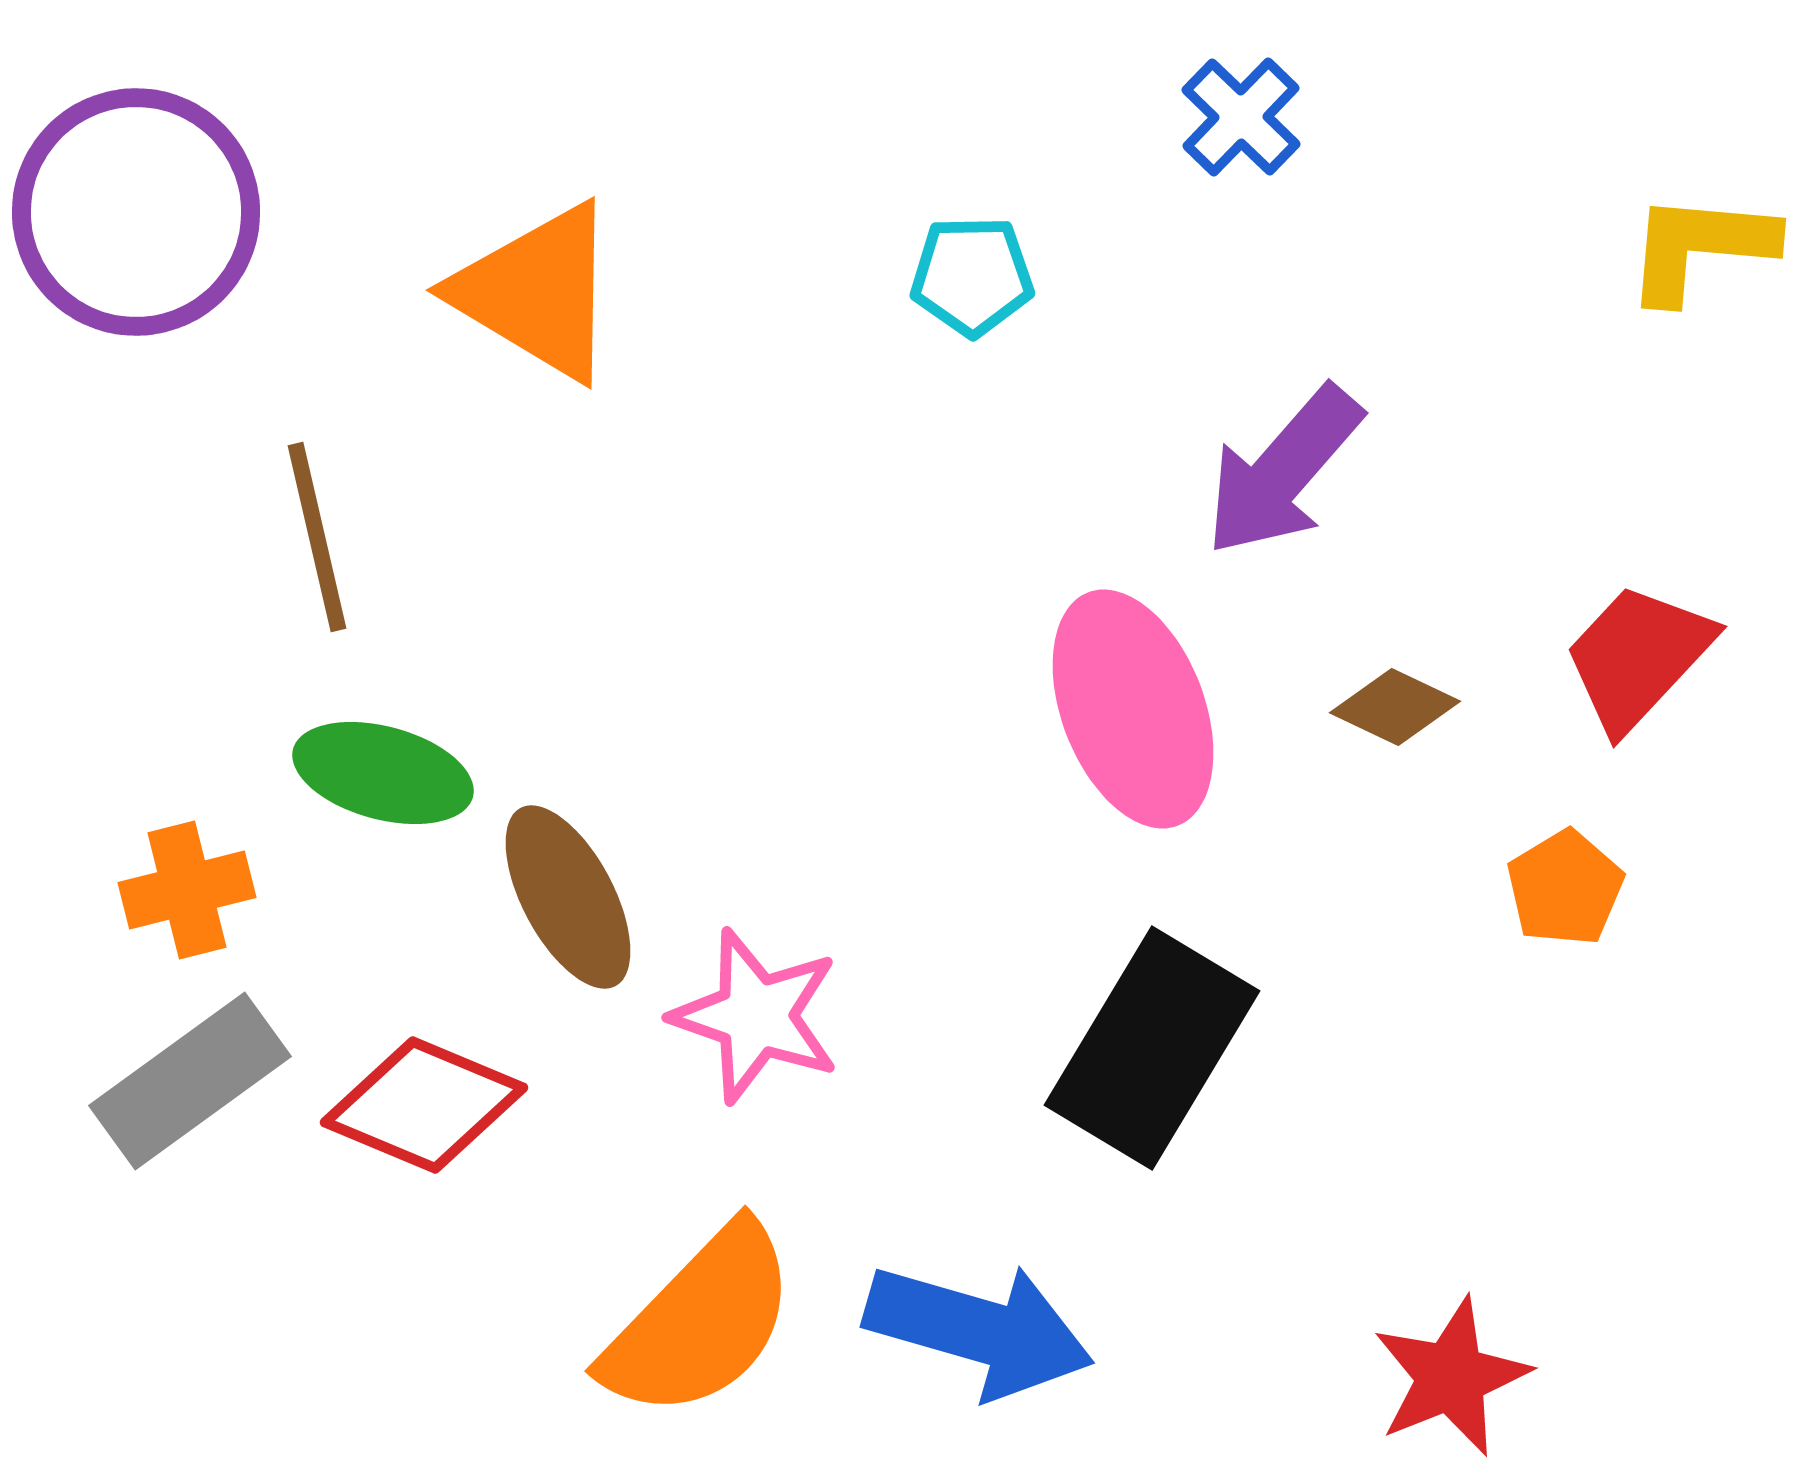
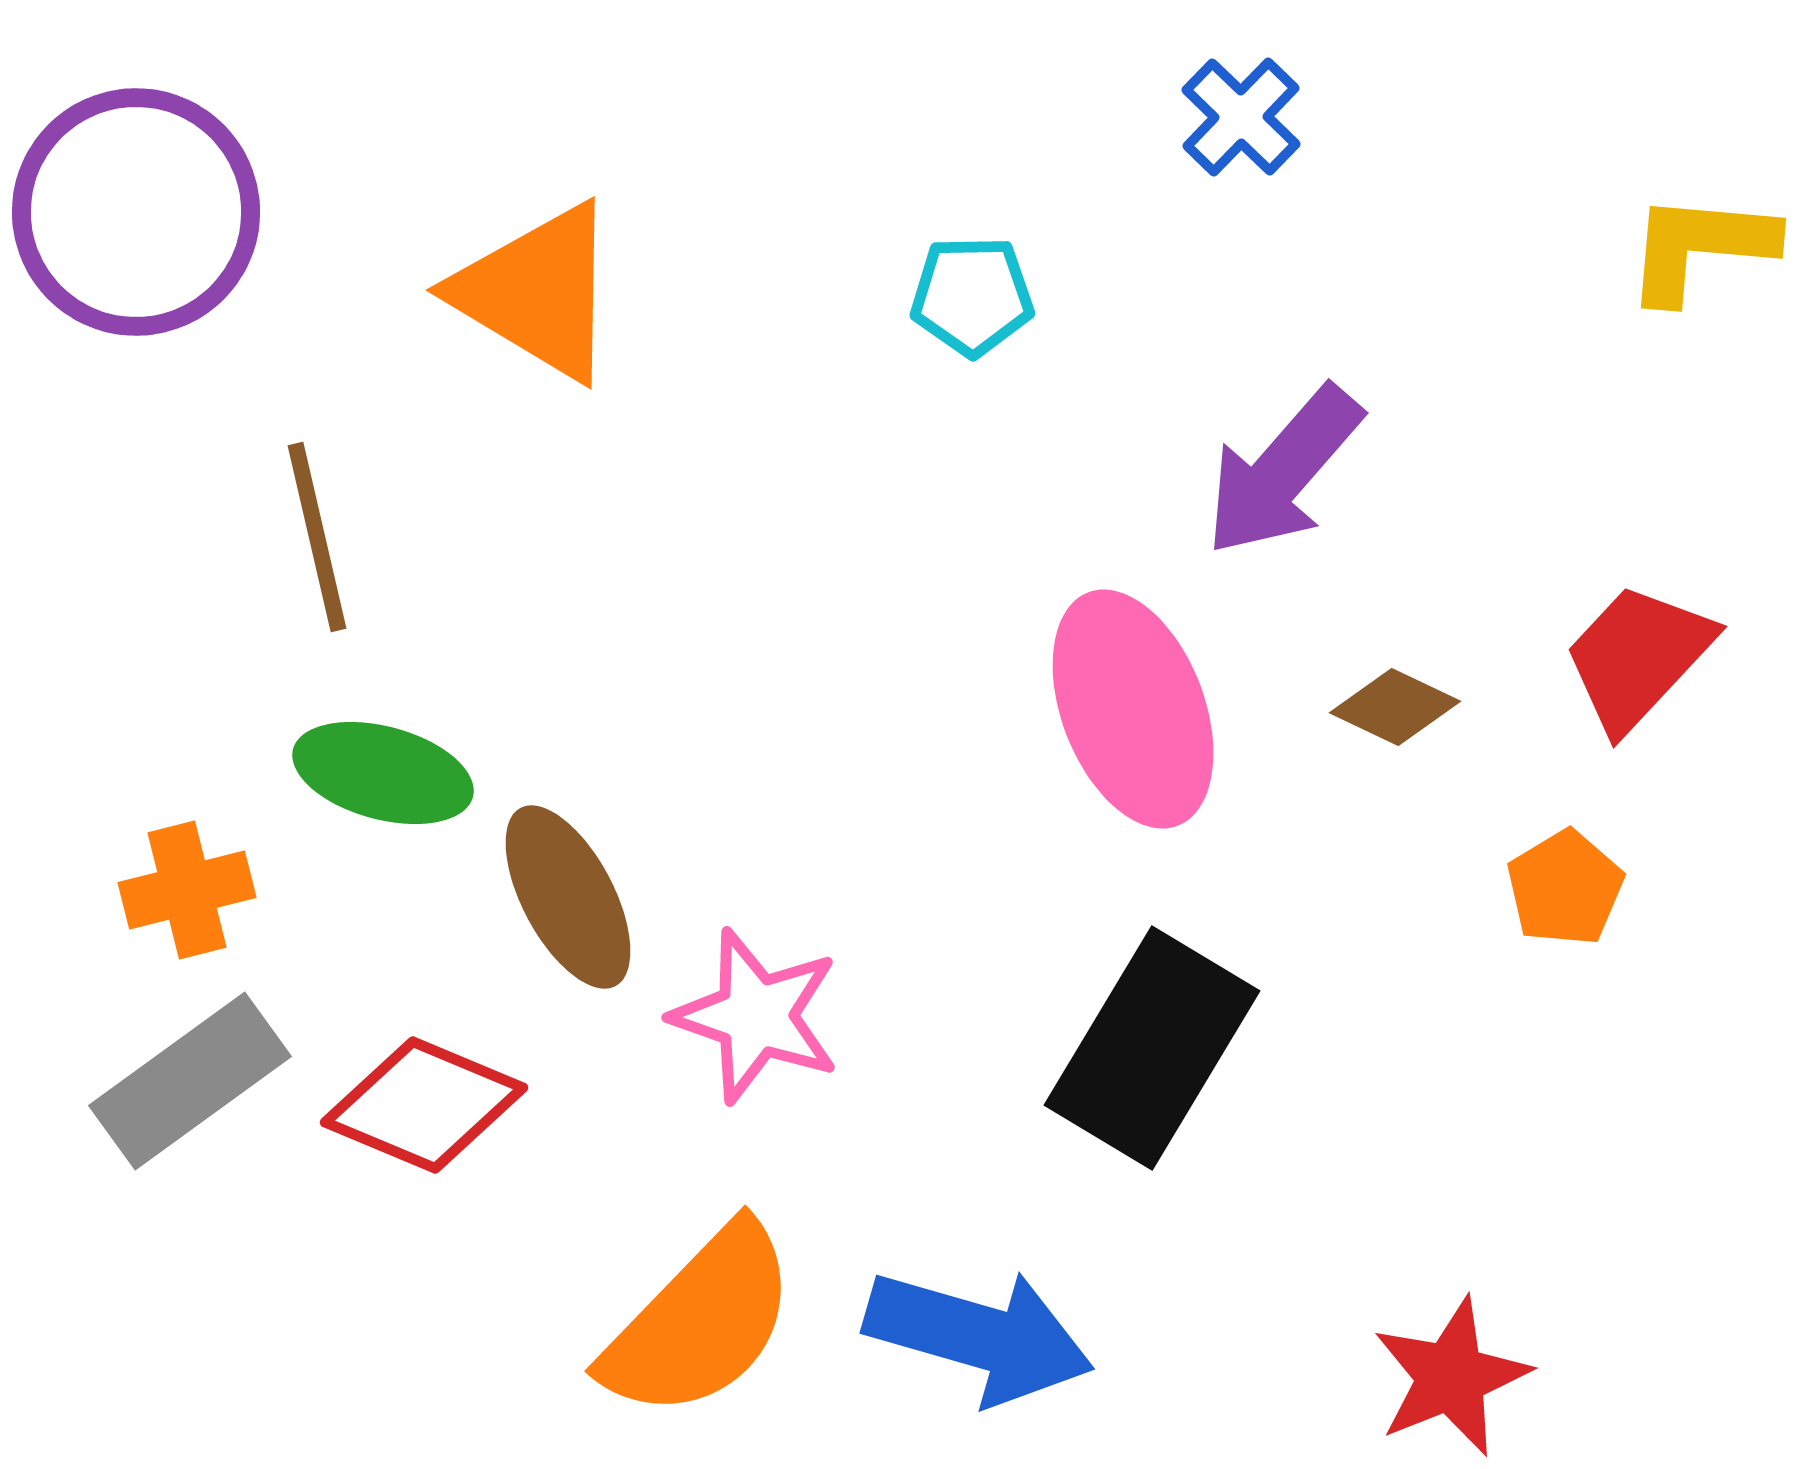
cyan pentagon: moved 20 px down
blue arrow: moved 6 px down
